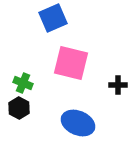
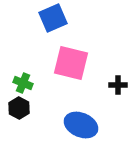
blue ellipse: moved 3 px right, 2 px down
